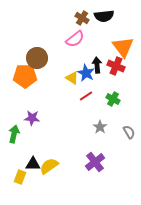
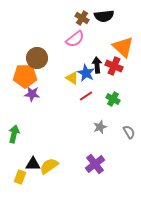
orange triangle: rotated 10 degrees counterclockwise
red cross: moved 2 px left
purple star: moved 24 px up
gray star: rotated 16 degrees clockwise
purple cross: moved 2 px down
